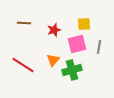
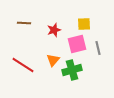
gray line: moved 1 px left, 1 px down; rotated 24 degrees counterclockwise
